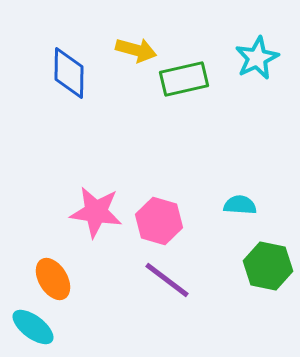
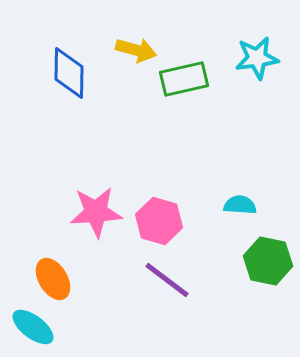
cyan star: rotated 18 degrees clockwise
pink star: rotated 12 degrees counterclockwise
green hexagon: moved 5 px up
